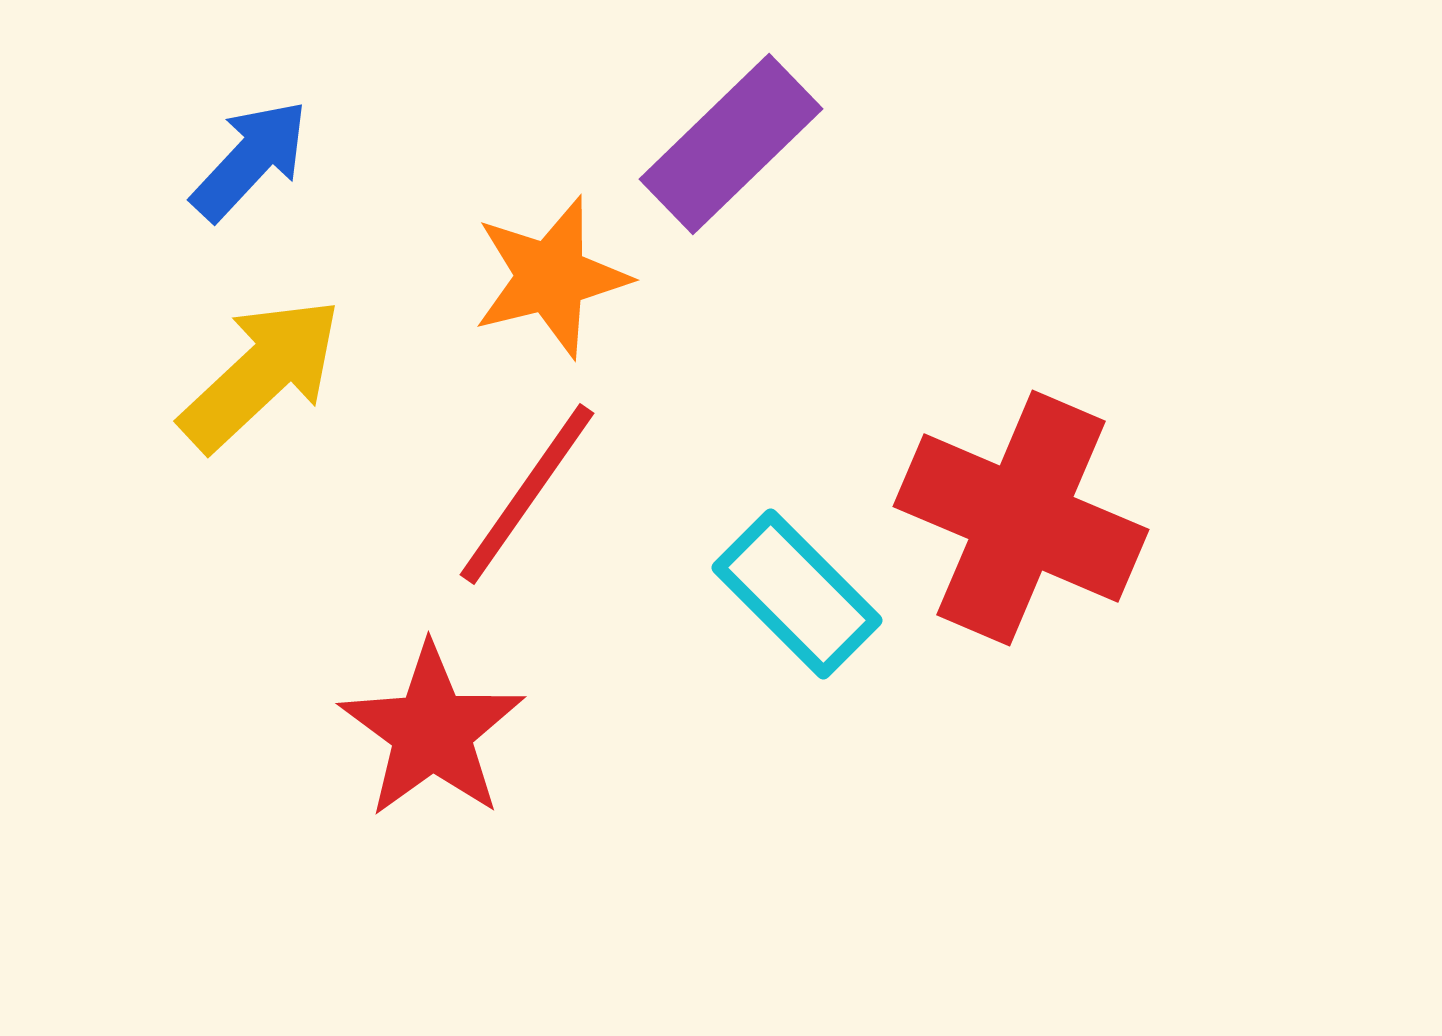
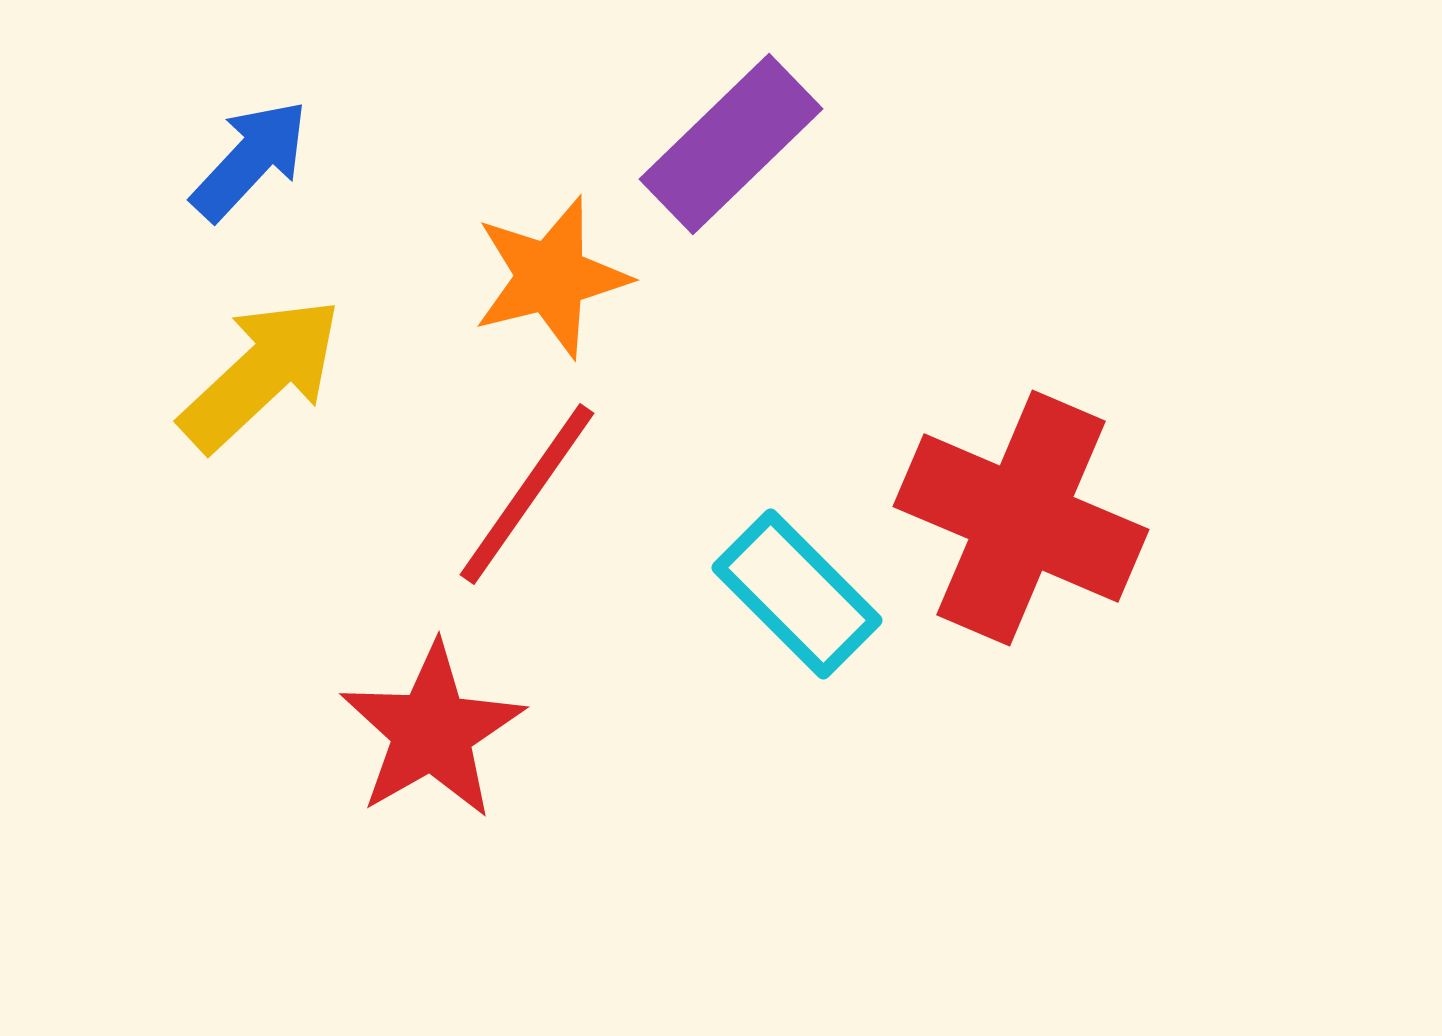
red star: rotated 6 degrees clockwise
